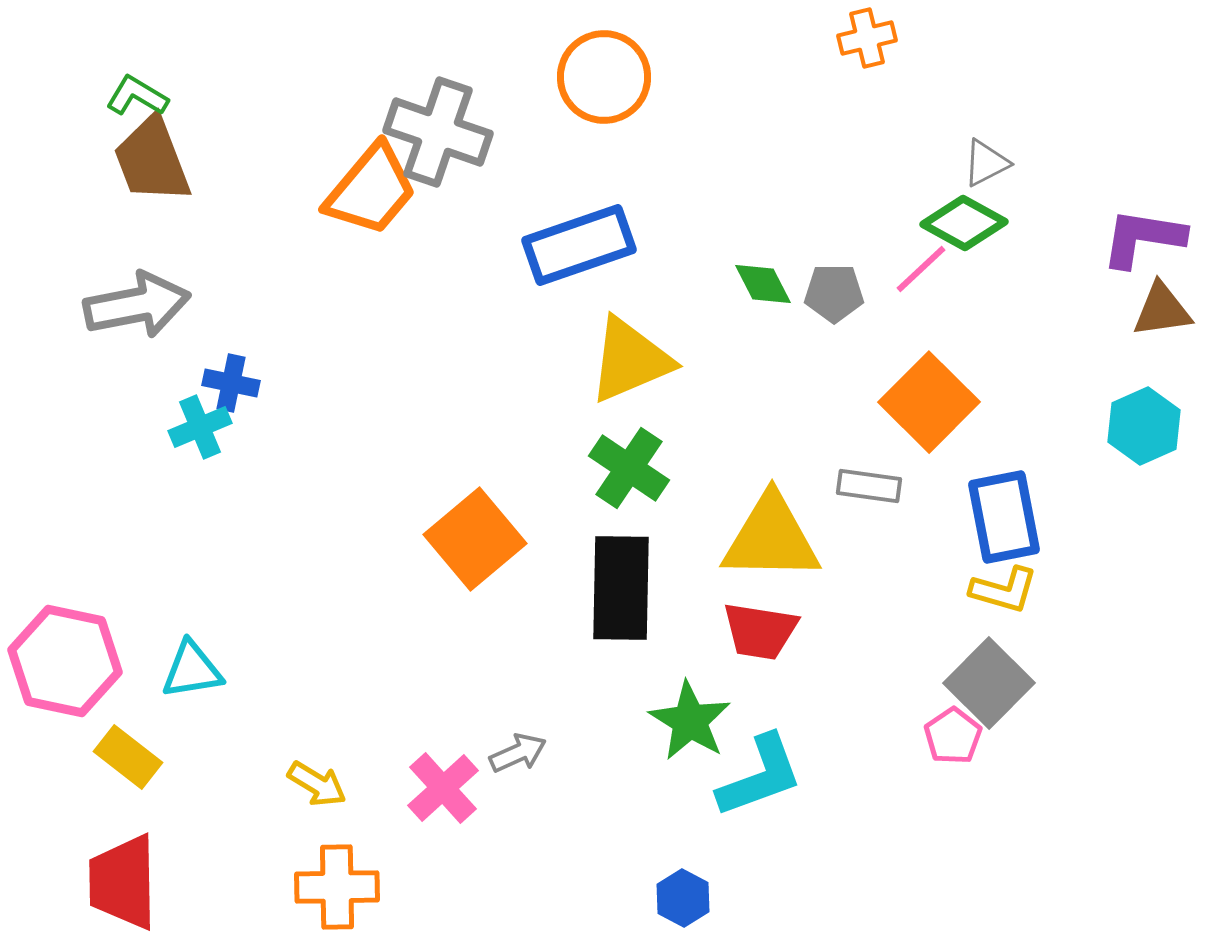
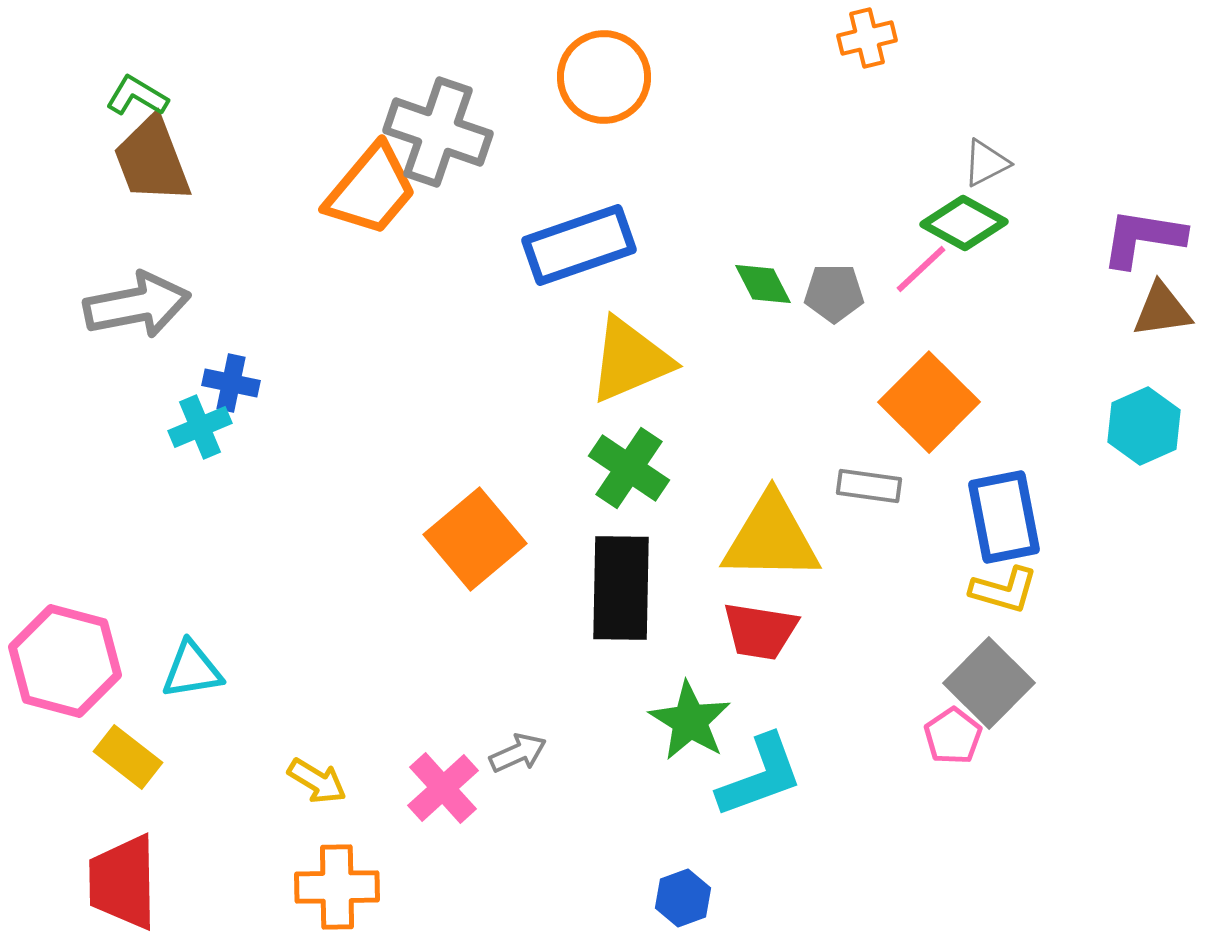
pink hexagon at (65, 661): rotated 3 degrees clockwise
yellow arrow at (317, 784): moved 3 px up
blue hexagon at (683, 898): rotated 12 degrees clockwise
